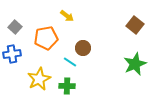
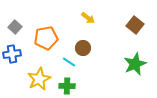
yellow arrow: moved 21 px right, 2 px down
cyan line: moved 1 px left
